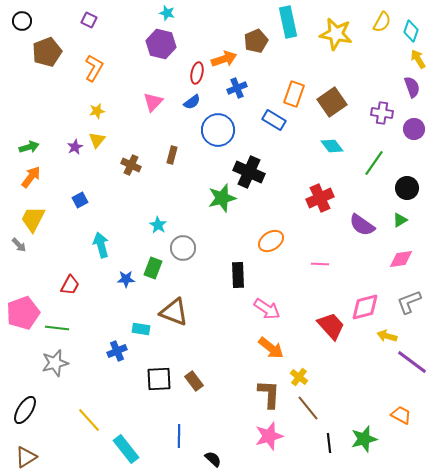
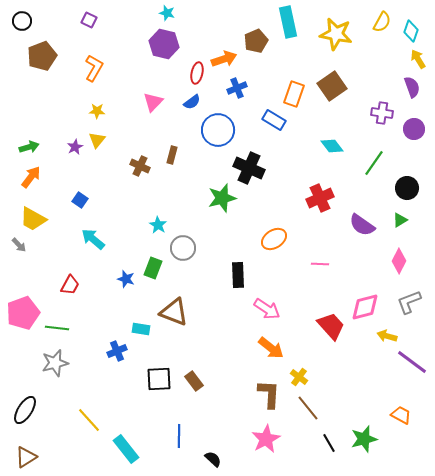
purple hexagon at (161, 44): moved 3 px right
brown pentagon at (47, 52): moved 5 px left, 4 px down
brown square at (332, 102): moved 16 px up
yellow star at (97, 111): rotated 14 degrees clockwise
brown cross at (131, 165): moved 9 px right, 1 px down
black cross at (249, 172): moved 4 px up
blue square at (80, 200): rotated 28 degrees counterclockwise
yellow trapezoid at (33, 219): rotated 88 degrees counterclockwise
orange ellipse at (271, 241): moved 3 px right, 2 px up
cyan arrow at (101, 245): moved 8 px left, 6 px up; rotated 35 degrees counterclockwise
pink diamond at (401, 259): moved 2 px left, 2 px down; rotated 55 degrees counterclockwise
blue star at (126, 279): rotated 18 degrees clockwise
pink star at (269, 436): moved 3 px left, 3 px down; rotated 12 degrees counterclockwise
black line at (329, 443): rotated 24 degrees counterclockwise
